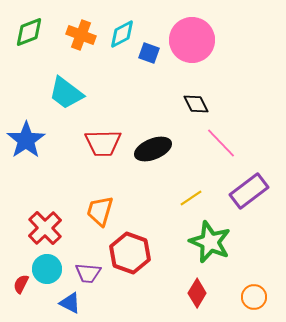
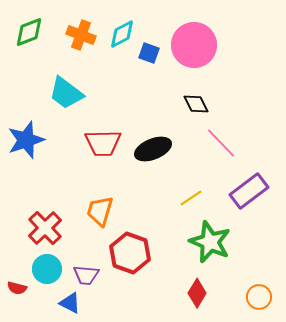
pink circle: moved 2 px right, 5 px down
blue star: rotated 15 degrees clockwise
purple trapezoid: moved 2 px left, 2 px down
red semicircle: moved 4 px left, 4 px down; rotated 102 degrees counterclockwise
orange circle: moved 5 px right
